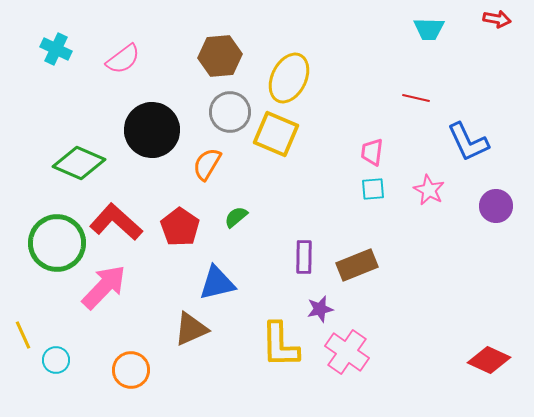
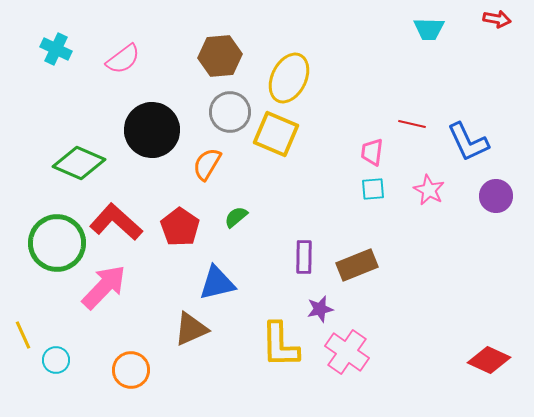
red line: moved 4 px left, 26 px down
purple circle: moved 10 px up
